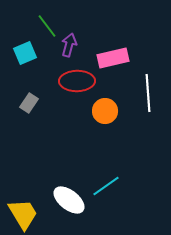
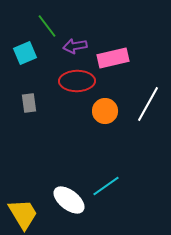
purple arrow: moved 6 px right, 1 px down; rotated 115 degrees counterclockwise
white line: moved 11 px down; rotated 33 degrees clockwise
gray rectangle: rotated 42 degrees counterclockwise
